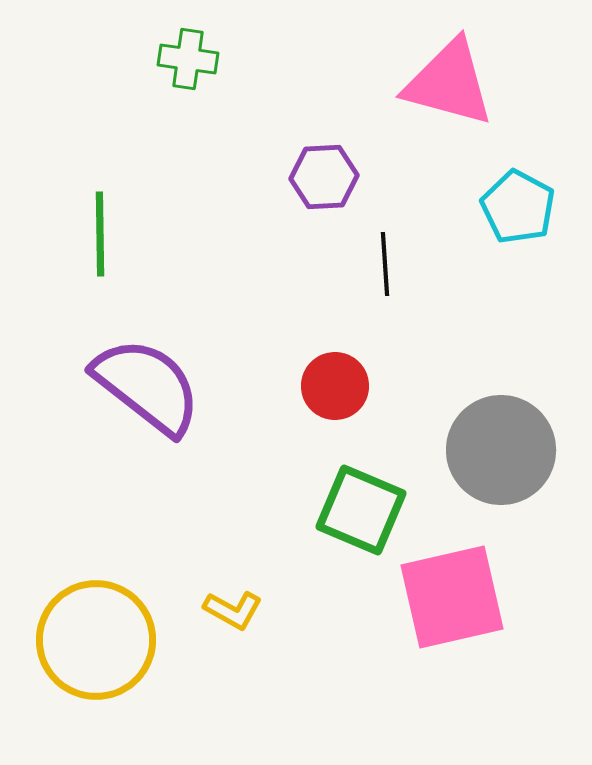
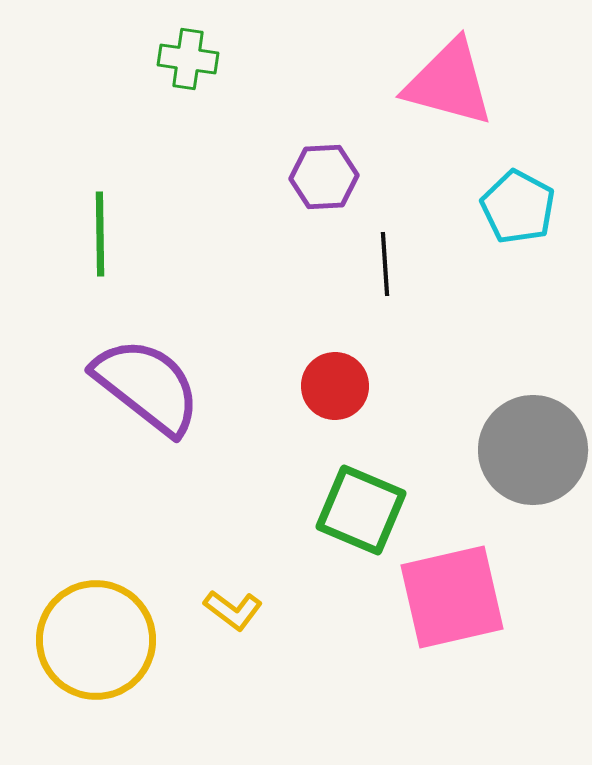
gray circle: moved 32 px right
yellow L-shape: rotated 8 degrees clockwise
